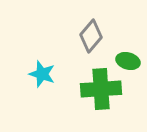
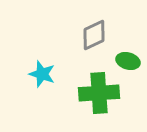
gray diamond: moved 3 px right, 1 px up; rotated 24 degrees clockwise
green cross: moved 2 px left, 4 px down
